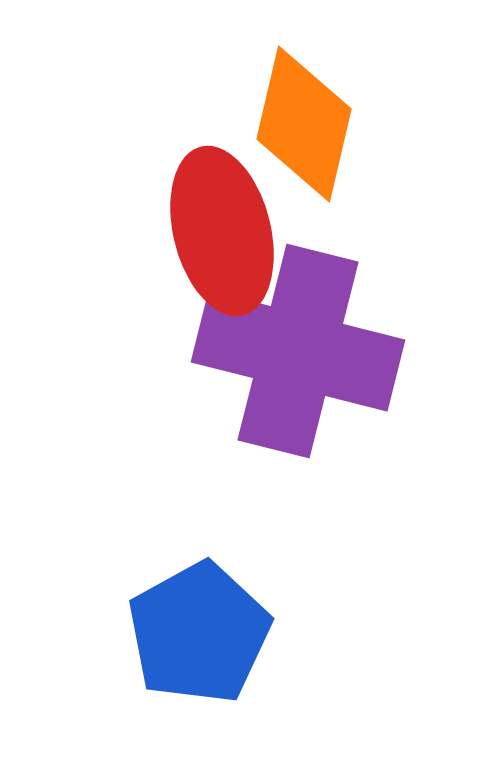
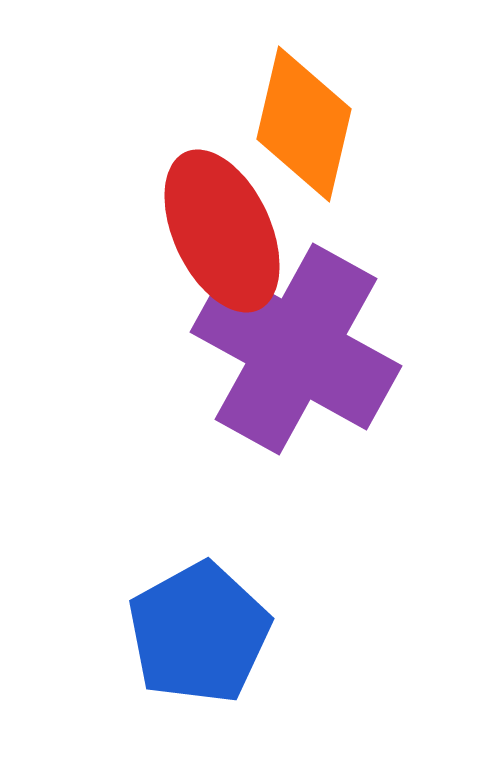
red ellipse: rotated 11 degrees counterclockwise
purple cross: moved 2 px left, 2 px up; rotated 15 degrees clockwise
